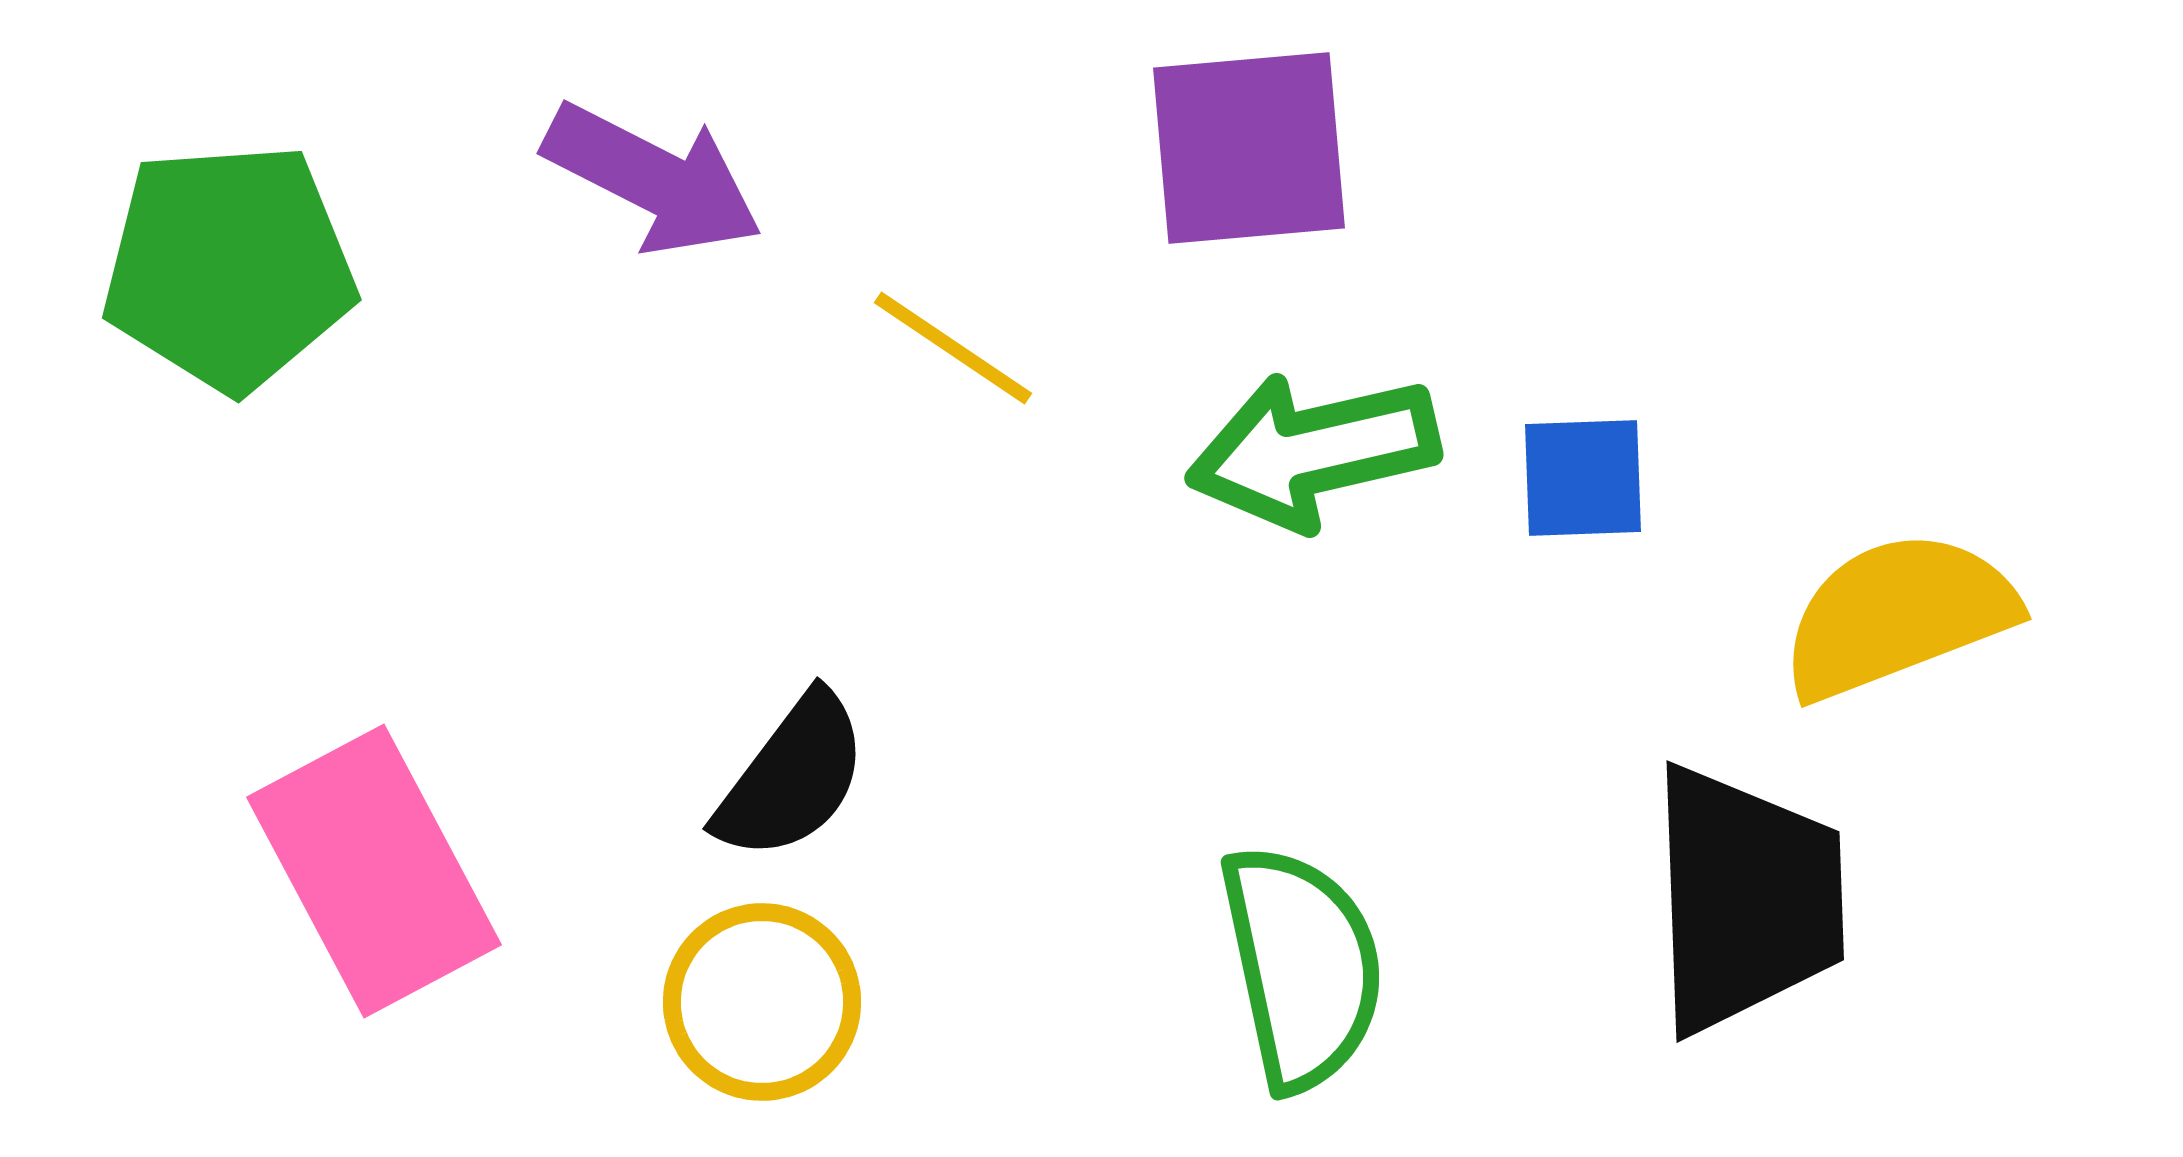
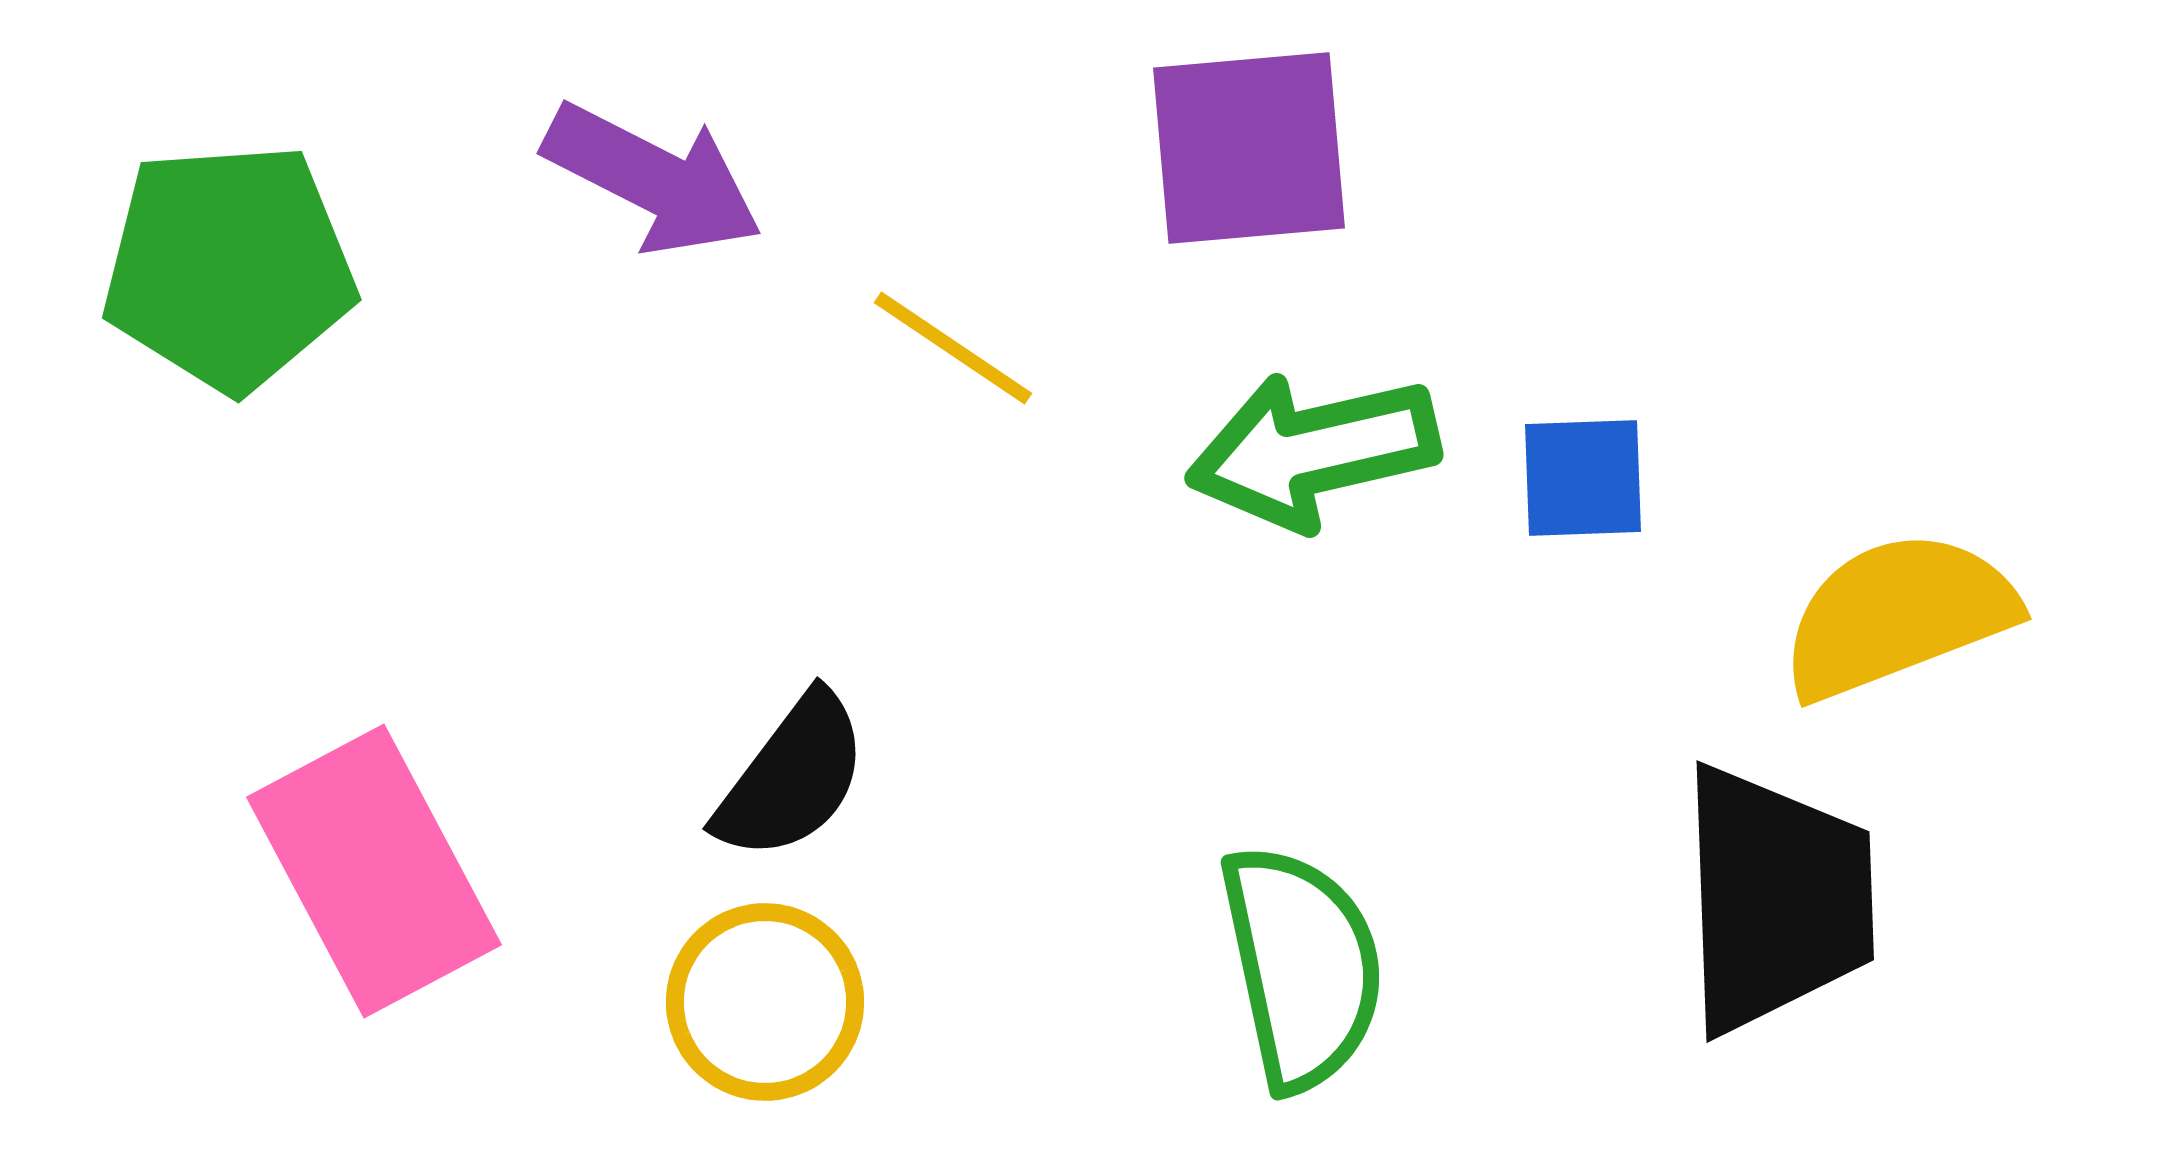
black trapezoid: moved 30 px right
yellow circle: moved 3 px right
